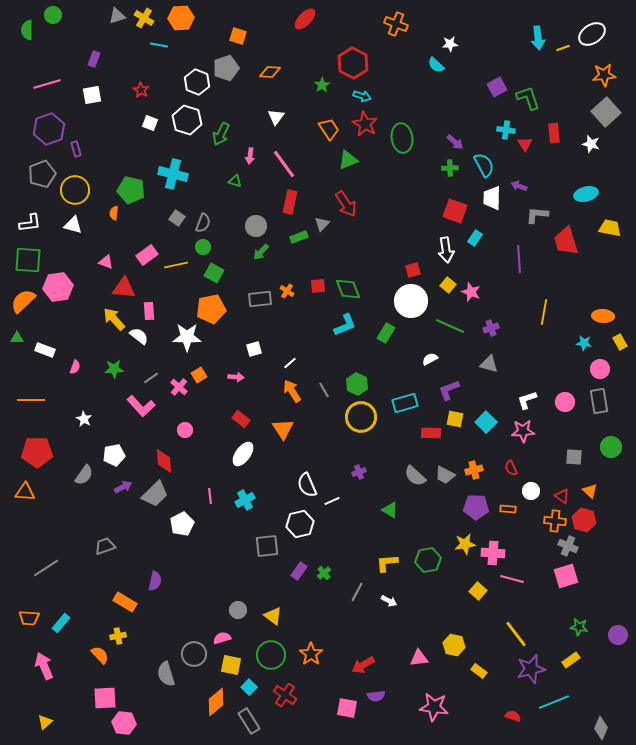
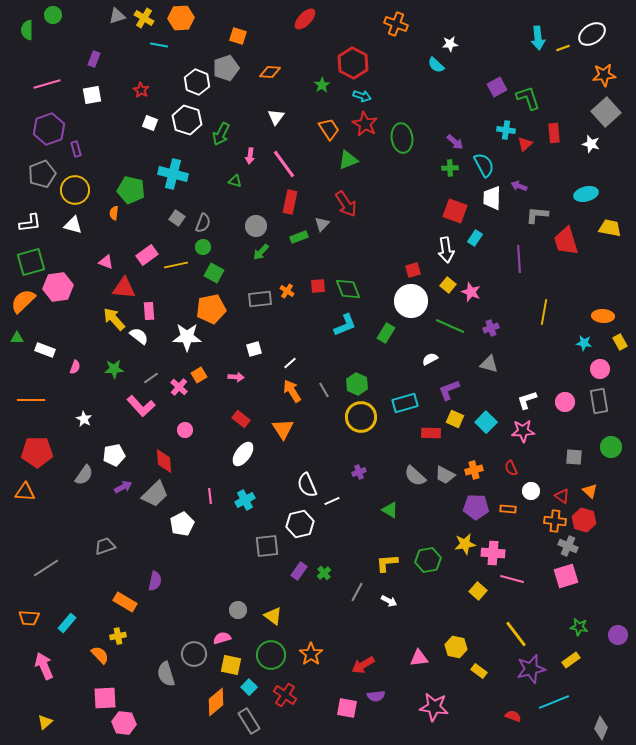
red triangle at (525, 144): rotated 21 degrees clockwise
green square at (28, 260): moved 3 px right, 2 px down; rotated 20 degrees counterclockwise
yellow square at (455, 419): rotated 12 degrees clockwise
cyan rectangle at (61, 623): moved 6 px right
yellow hexagon at (454, 645): moved 2 px right, 2 px down
